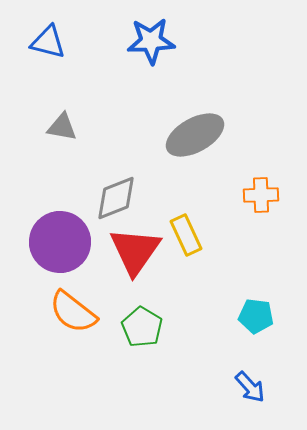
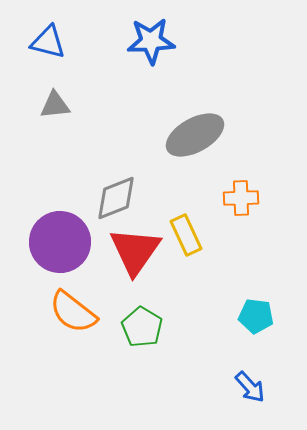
gray triangle: moved 7 px left, 22 px up; rotated 16 degrees counterclockwise
orange cross: moved 20 px left, 3 px down
